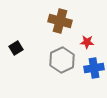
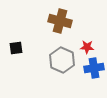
red star: moved 5 px down
black square: rotated 24 degrees clockwise
gray hexagon: rotated 10 degrees counterclockwise
